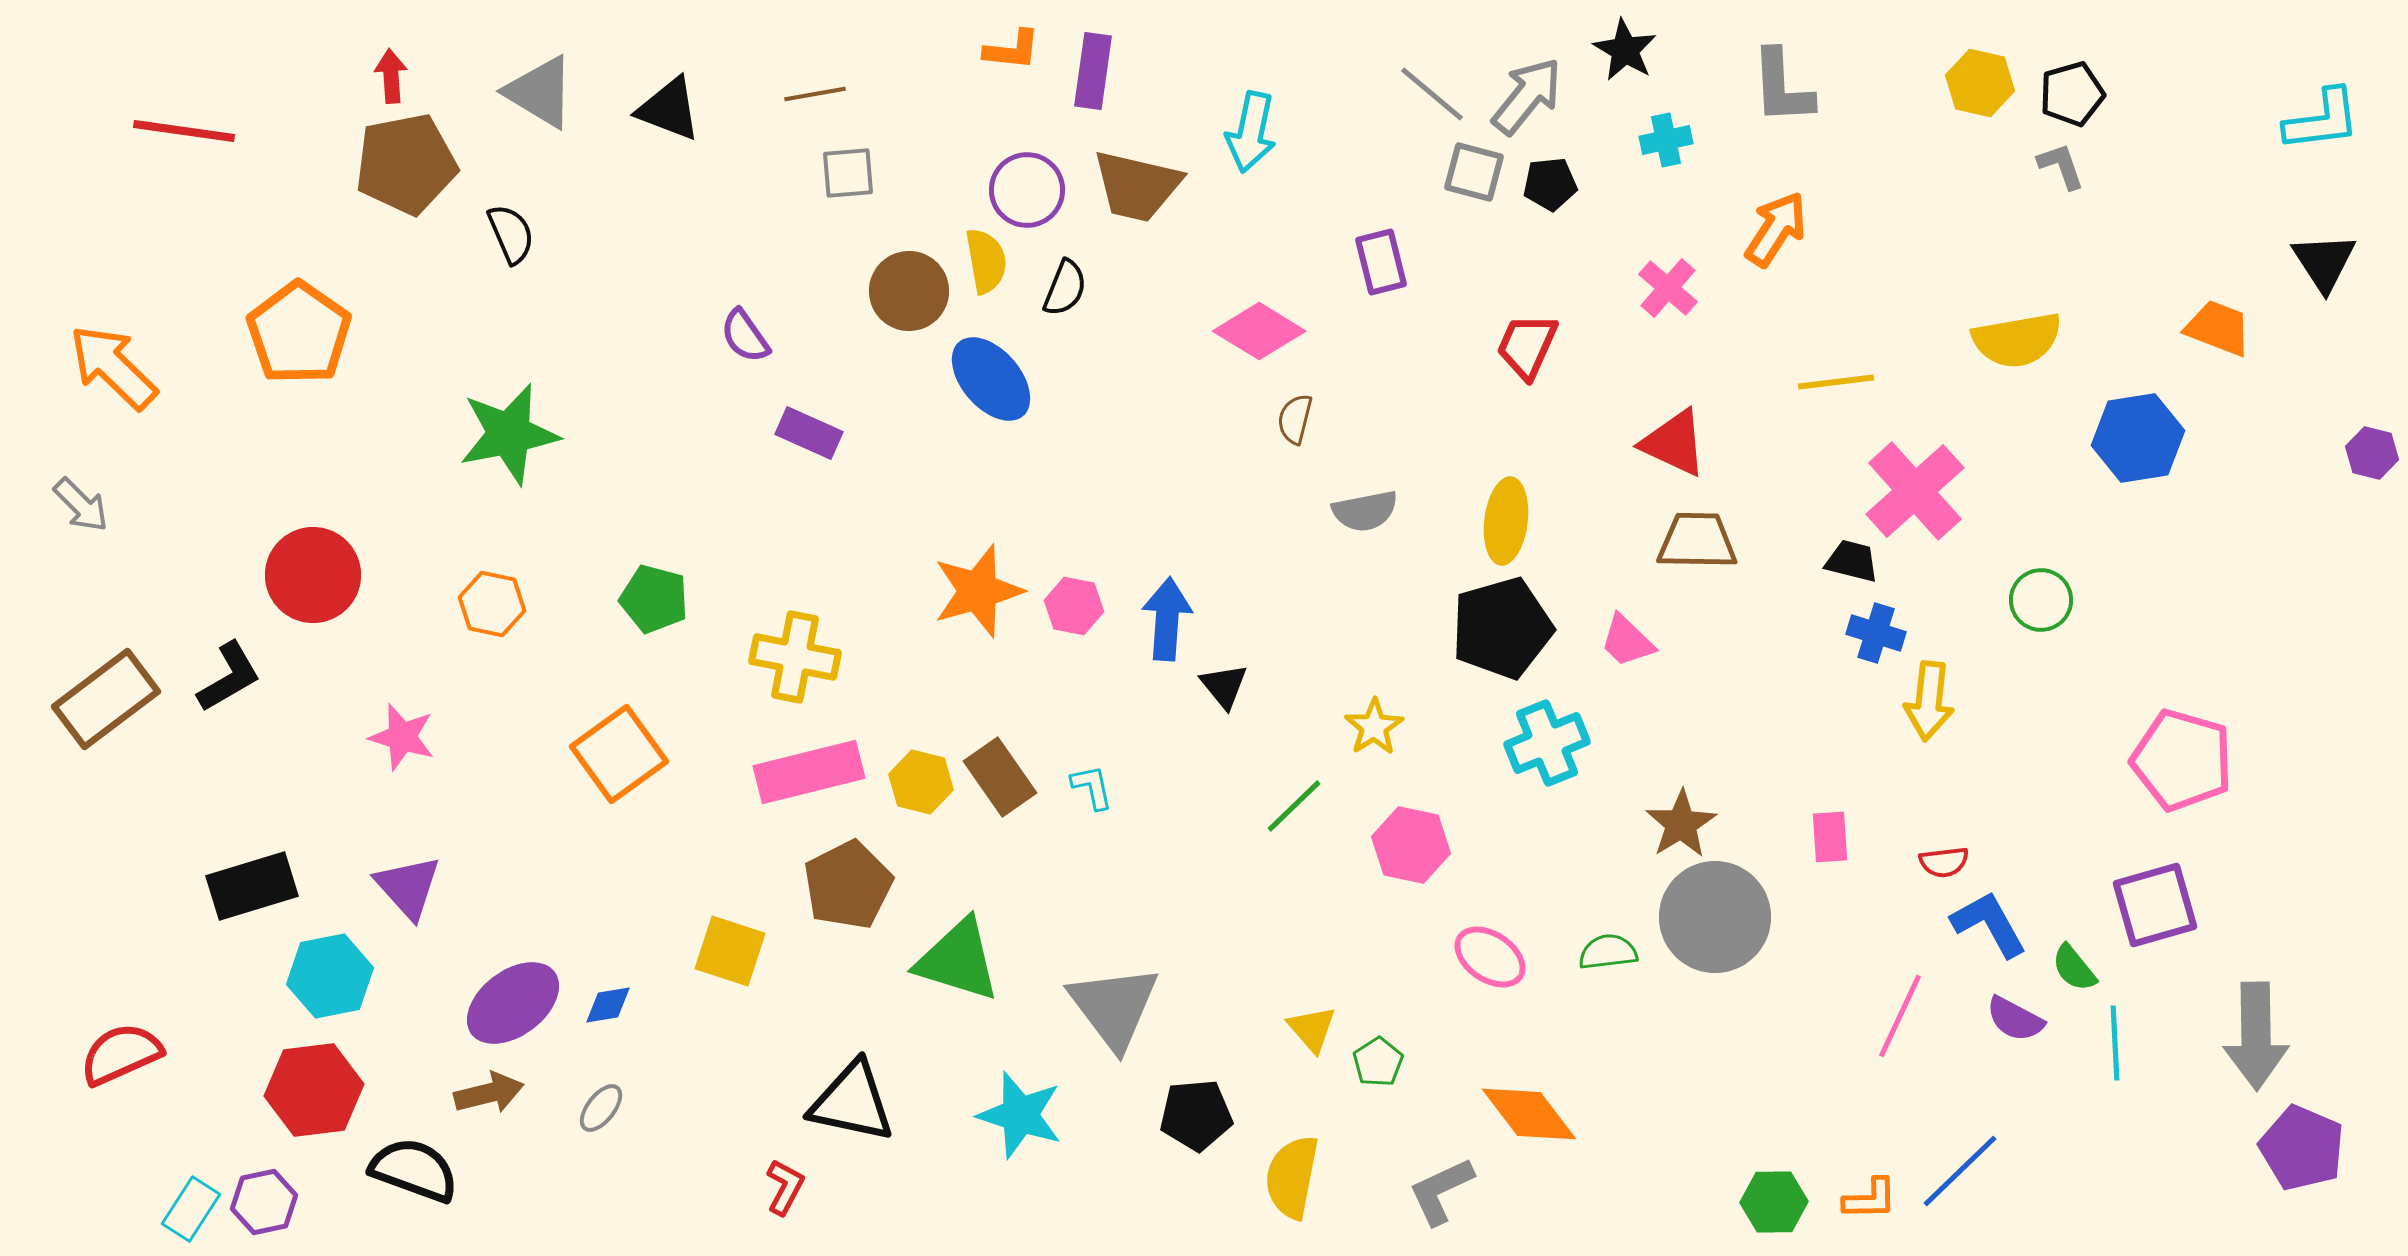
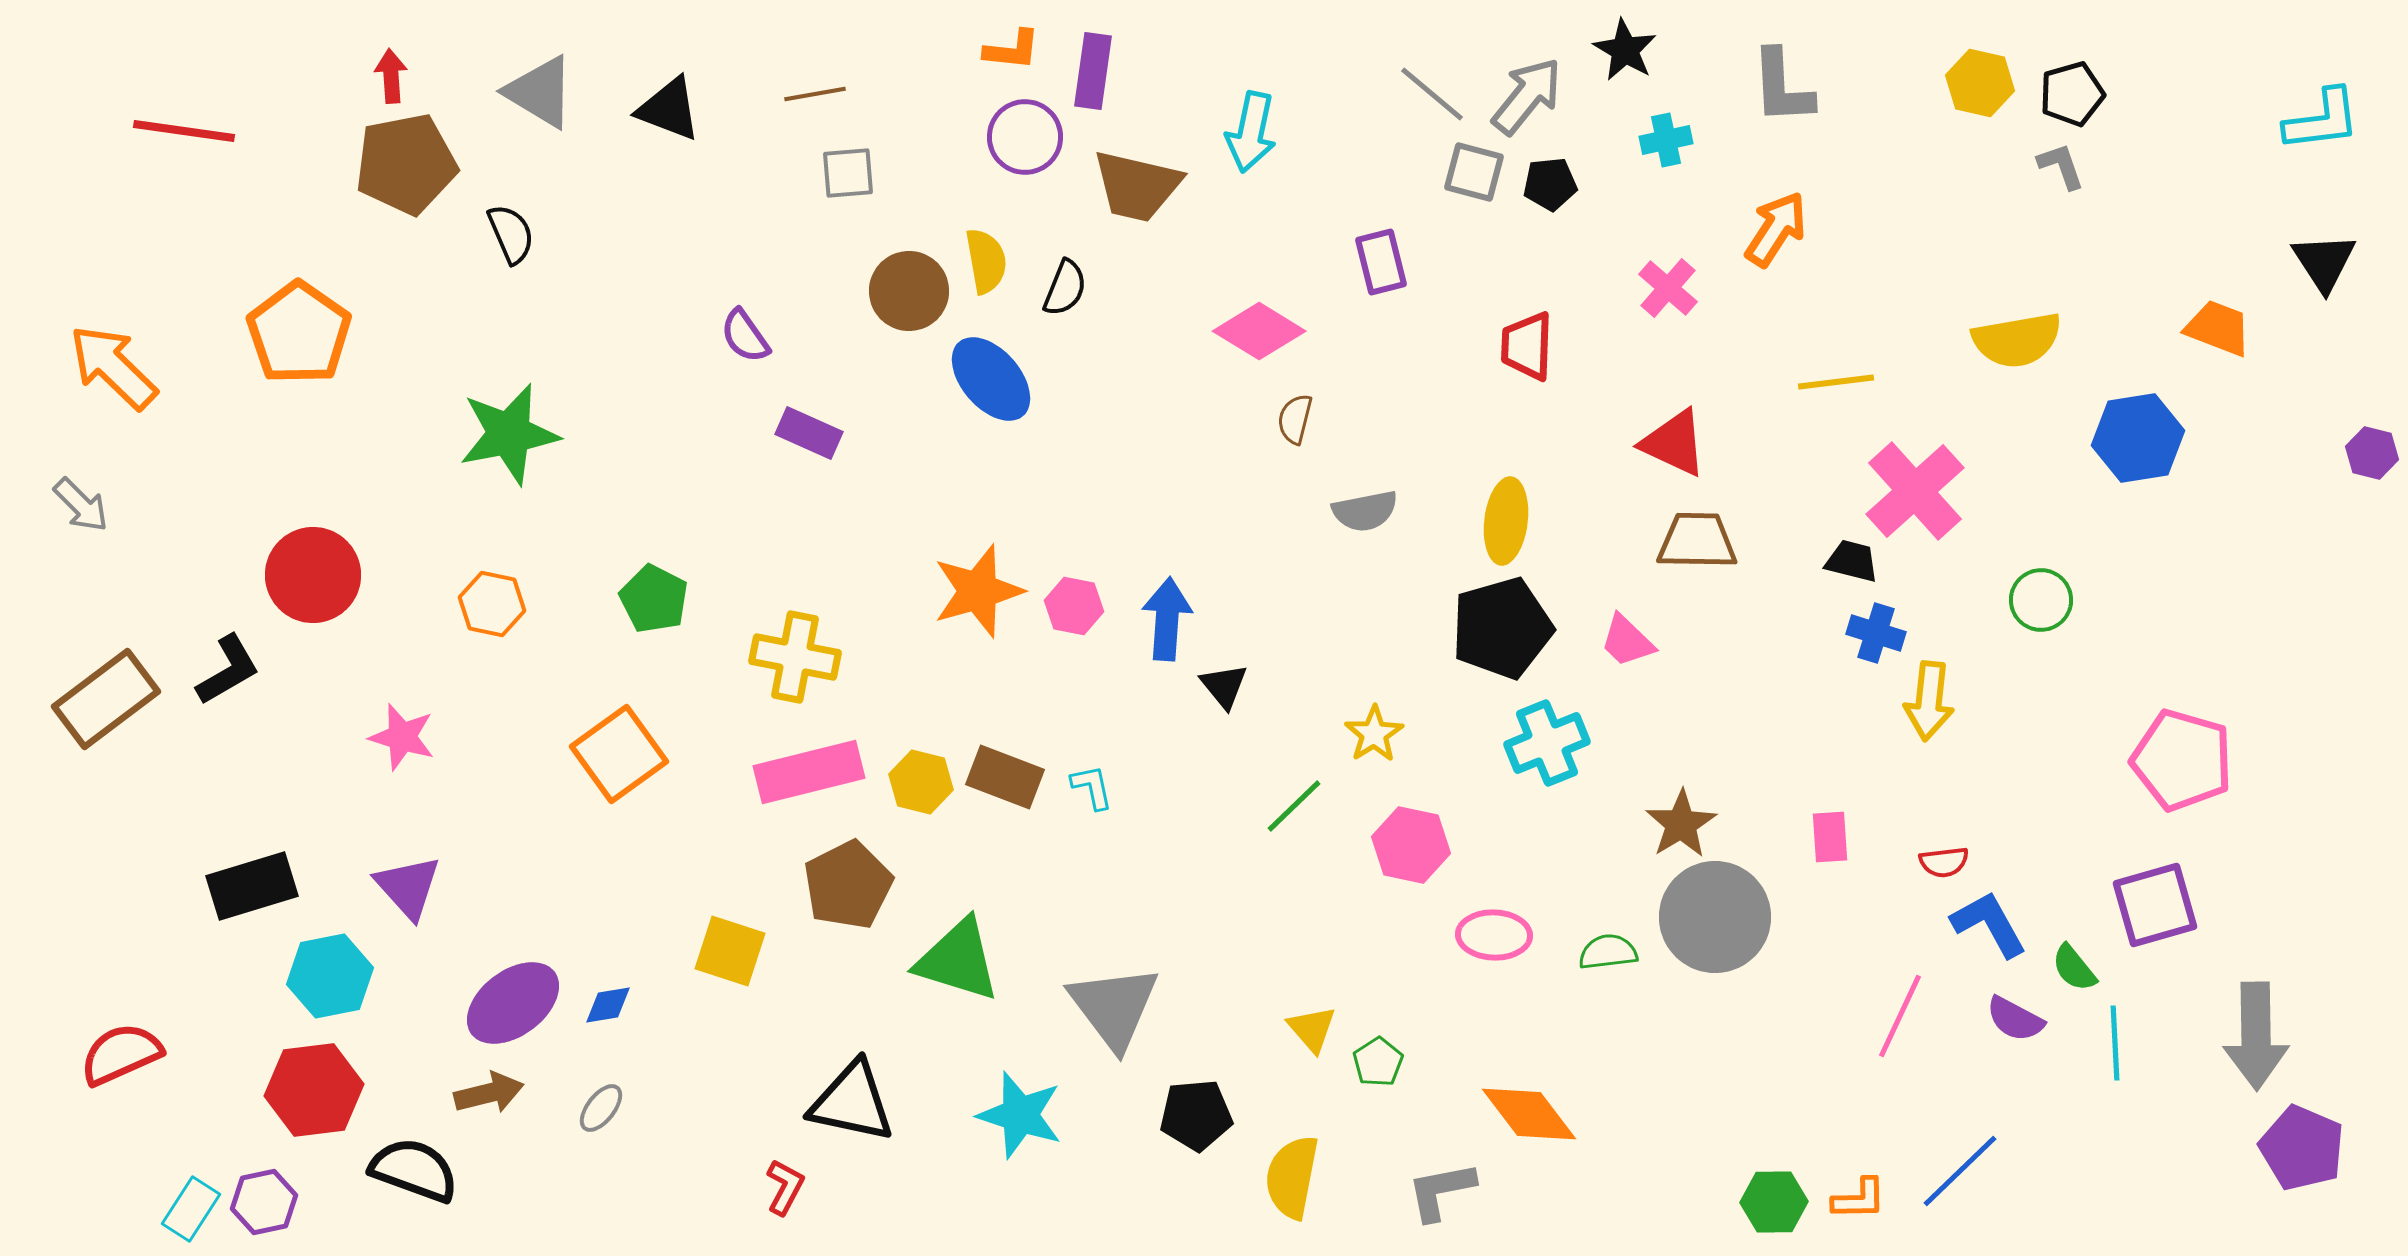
purple circle at (1027, 190): moved 2 px left, 53 px up
red trapezoid at (1527, 346): rotated 22 degrees counterclockwise
green pentagon at (654, 599): rotated 12 degrees clockwise
black L-shape at (229, 677): moved 1 px left, 7 px up
yellow star at (1374, 727): moved 7 px down
brown rectangle at (1000, 777): moved 5 px right; rotated 34 degrees counterclockwise
pink ellipse at (1490, 957): moved 4 px right, 22 px up; rotated 32 degrees counterclockwise
gray L-shape at (1441, 1191): rotated 14 degrees clockwise
orange L-shape at (1870, 1199): moved 11 px left
